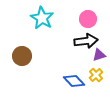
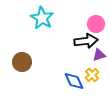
pink circle: moved 8 px right, 5 px down
brown circle: moved 6 px down
yellow cross: moved 4 px left
blue diamond: rotated 20 degrees clockwise
